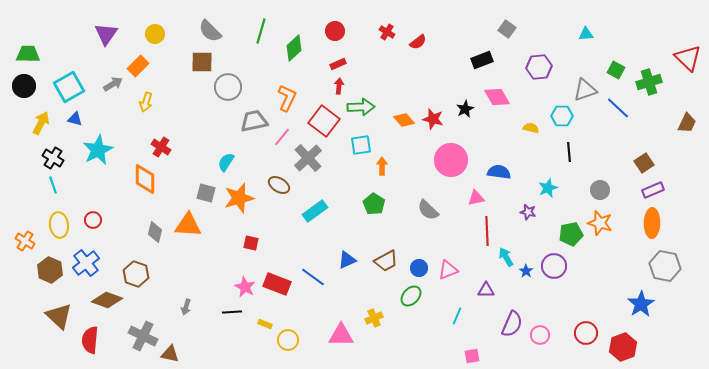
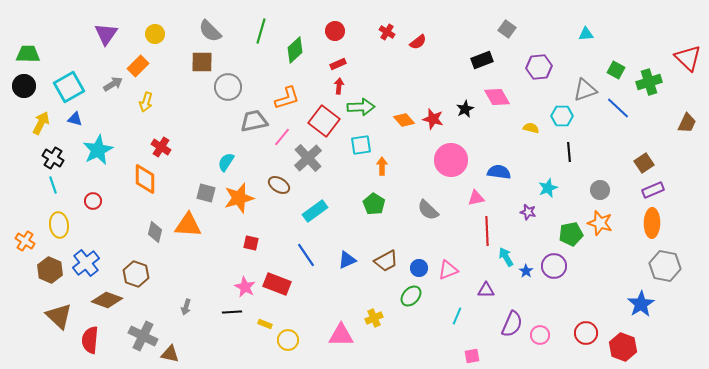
green diamond at (294, 48): moved 1 px right, 2 px down
orange L-shape at (287, 98): rotated 48 degrees clockwise
red circle at (93, 220): moved 19 px up
blue line at (313, 277): moved 7 px left, 22 px up; rotated 20 degrees clockwise
red hexagon at (623, 347): rotated 20 degrees counterclockwise
